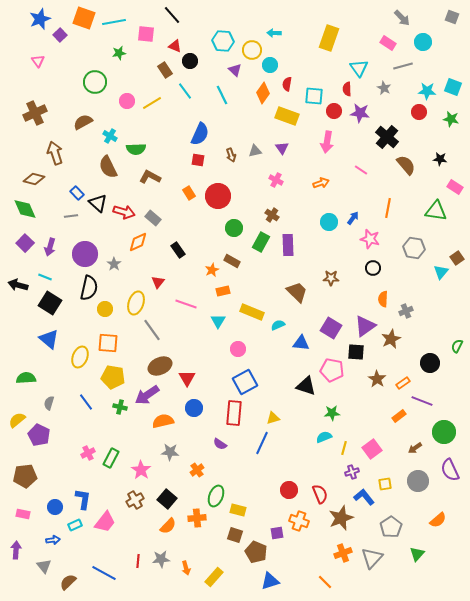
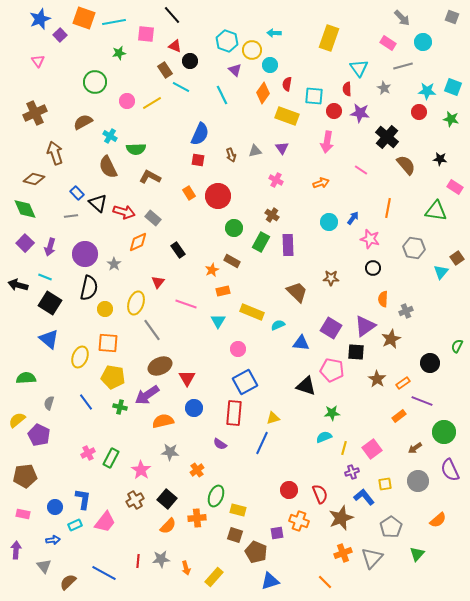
cyan hexagon at (223, 41): moved 4 px right; rotated 15 degrees clockwise
cyan line at (185, 91): moved 4 px left, 4 px up; rotated 24 degrees counterclockwise
